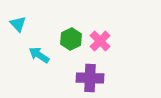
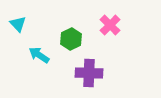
pink cross: moved 10 px right, 16 px up
purple cross: moved 1 px left, 5 px up
